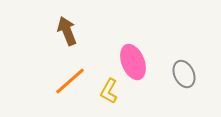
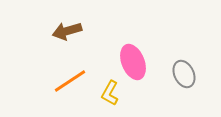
brown arrow: rotated 84 degrees counterclockwise
orange line: rotated 8 degrees clockwise
yellow L-shape: moved 1 px right, 2 px down
